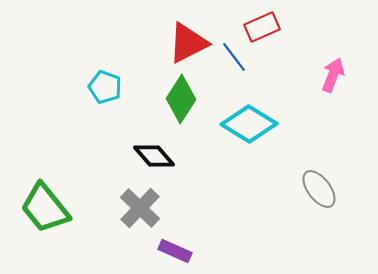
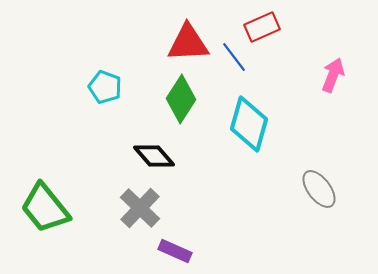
red triangle: rotated 24 degrees clockwise
cyan diamond: rotated 74 degrees clockwise
